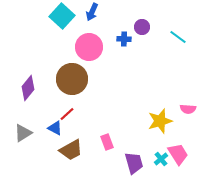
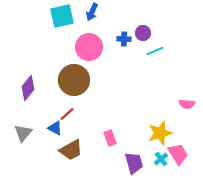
cyan square: rotated 35 degrees clockwise
purple circle: moved 1 px right, 6 px down
cyan line: moved 23 px left, 14 px down; rotated 60 degrees counterclockwise
brown circle: moved 2 px right, 1 px down
pink semicircle: moved 1 px left, 5 px up
yellow star: moved 12 px down
gray triangle: rotated 18 degrees counterclockwise
pink rectangle: moved 3 px right, 4 px up
